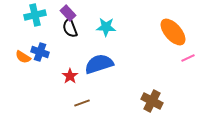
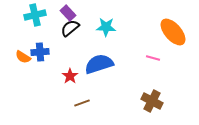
black semicircle: rotated 72 degrees clockwise
blue cross: rotated 24 degrees counterclockwise
pink line: moved 35 px left; rotated 40 degrees clockwise
